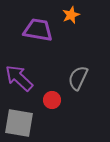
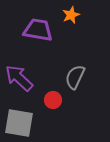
gray semicircle: moved 3 px left, 1 px up
red circle: moved 1 px right
